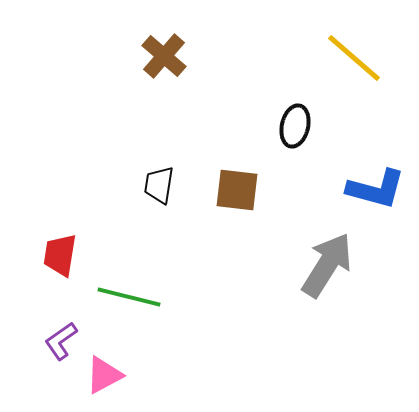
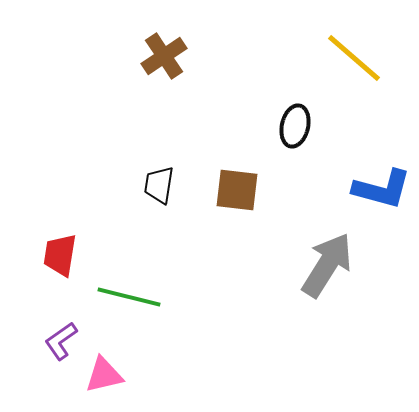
brown cross: rotated 15 degrees clockwise
blue L-shape: moved 6 px right
pink triangle: rotated 15 degrees clockwise
